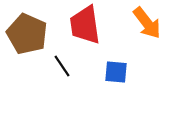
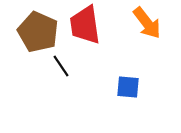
brown pentagon: moved 11 px right, 2 px up
black line: moved 1 px left
blue square: moved 12 px right, 15 px down
